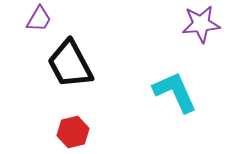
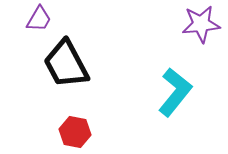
black trapezoid: moved 4 px left
cyan L-shape: rotated 63 degrees clockwise
red hexagon: moved 2 px right; rotated 24 degrees clockwise
